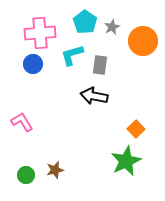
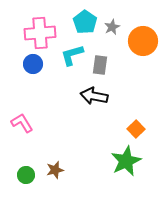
pink L-shape: moved 1 px down
